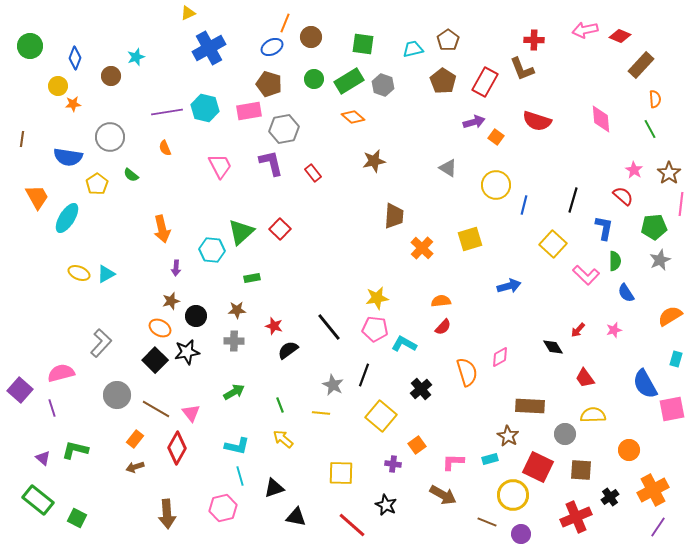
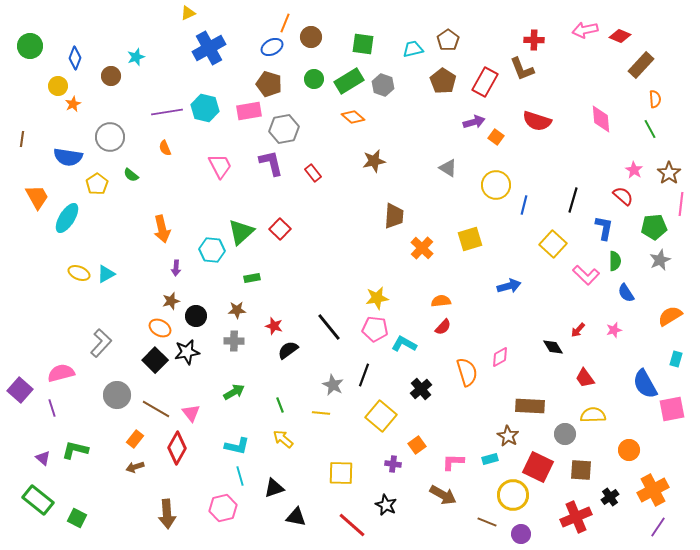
orange star at (73, 104): rotated 21 degrees counterclockwise
